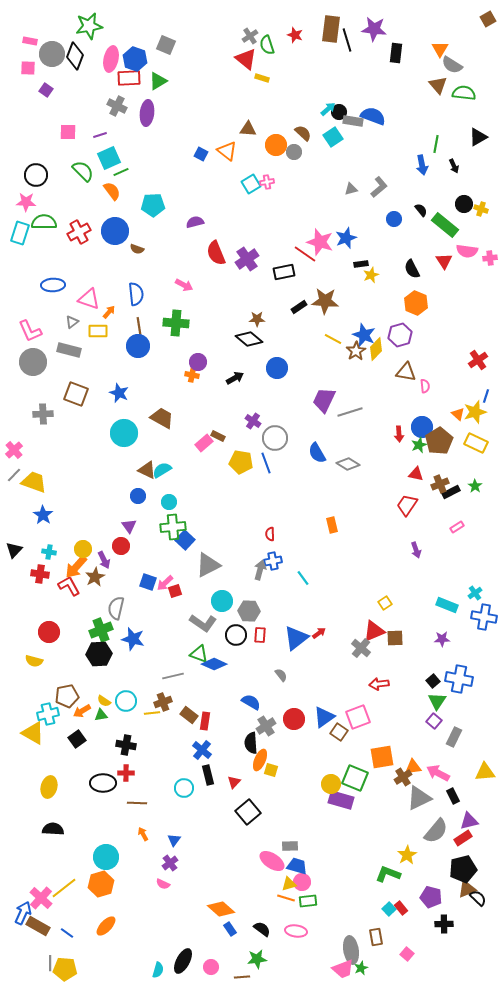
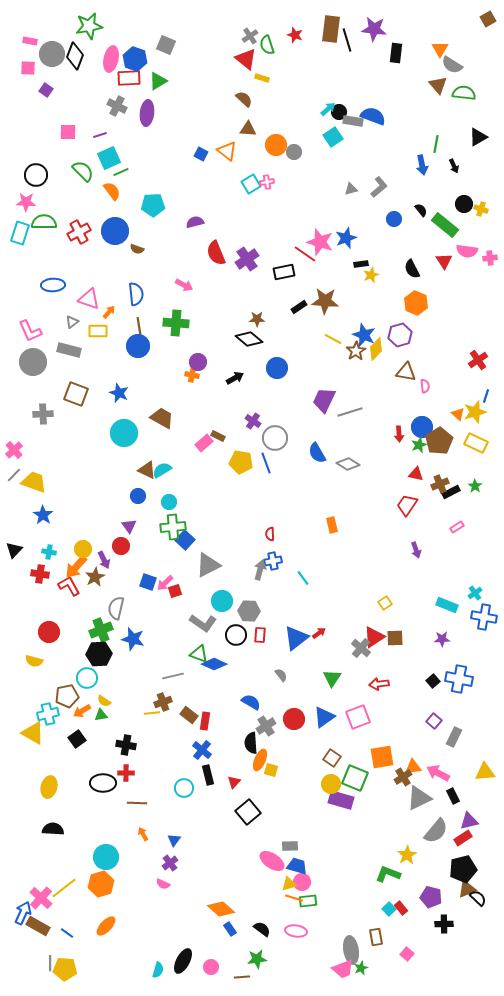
brown semicircle at (303, 133): moved 59 px left, 34 px up
red triangle at (374, 631): moved 6 px down; rotated 10 degrees counterclockwise
cyan circle at (126, 701): moved 39 px left, 23 px up
green triangle at (437, 701): moved 105 px left, 23 px up
brown square at (339, 732): moved 7 px left, 26 px down
orange line at (286, 898): moved 8 px right
